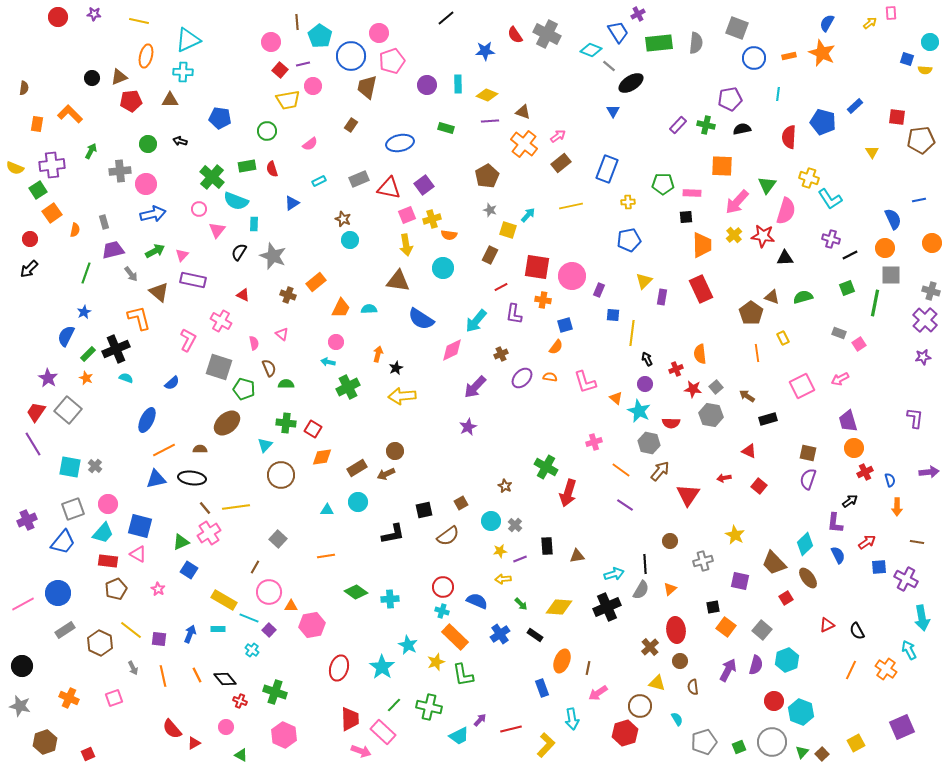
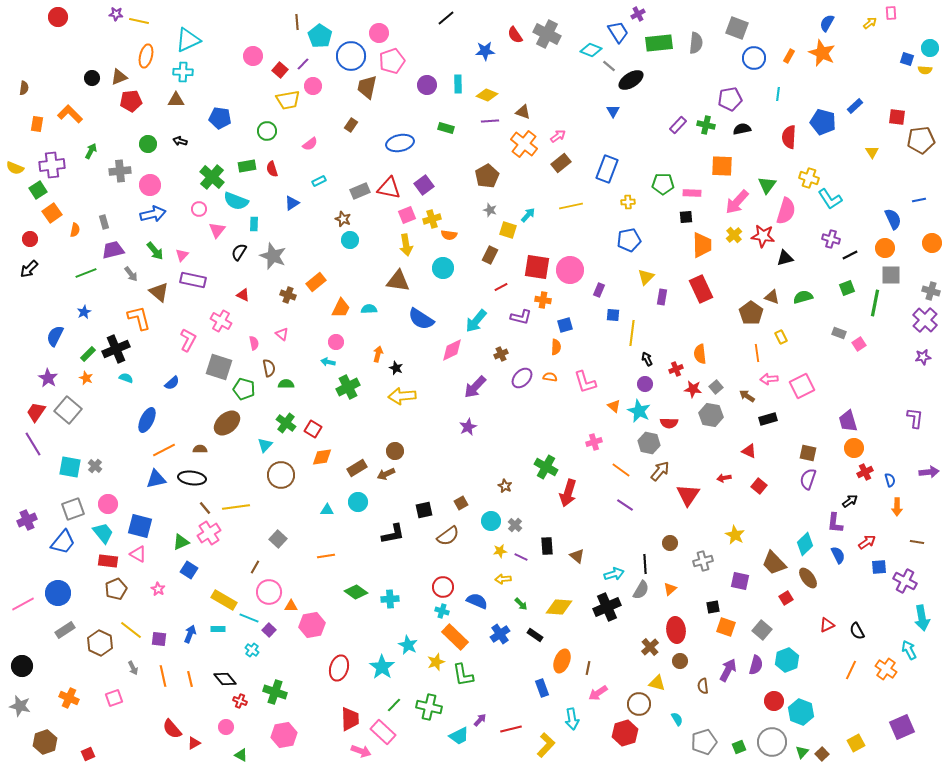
purple star at (94, 14): moved 22 px right
pink circle at (271, 42): moved 18 px left, 14 px down
cyan circle at (930, 42): moved 6 px down
orange rectangle at (789, 56): rotated 48 degrees counterclockwise
purple line at (303, 64): rotated 32 degrees counterclockwise
black ellipse at (631, 83): moved 3 px up
brown triangle at (170, 100): moved 6 px right
gray rectangle at (359, 179): moved 1 px right, 12 px down
pink circle at (146, 184): moved 4 px right, 1 px down
green arrow at (155, 251): rotated 78 degrees clockwise
black triangle at (785, 258): rotated 12 degrees counterclockwise
green line at (86, 273): rotated 50 degrees clockwise
pink circle at (572, 276): moved 2 px left, 6 px up
yellow triangle at (644, 281): moved 2 px right, 4 px up
purple L-shape at (514, 314): moved 7 px right, 3 px down; rotated 85 degrees counterclockwise
blue semicircle at (66, 336): moved 11 px left
yellow rectangle at (783, 338): moved 2 px left, 1 px up
orange semicircle at (556, 347): rotated 35 degrees counterclockwise
brown semicircle at (269, 368): rotated 12 degrees clockwise
black star at (396, 368): rotated 24 degrees counterclockwise
pink arrow at (840, 379): moved 71 px left; rotated 24 degrees clockwise
orange triangle at (616, 398): moved 2 px left, 8 px down
green cross at (286, 423): rotated 30 degrees clockwise
red semicircle at (671, 423): moved 2 px left
cyan trapezoid at (103, 533): rotated 80 degrees counterclockwise
brown circle at (670, 541): moved 2 px down
brown triangle at (577, 556): rotated 49 degrees clockwise
purple line at (520, 559): moved 1 px right, 2 px up; rotated 48 degrees clockwise
purple cross at (906, 579): moved 1 px left, 2 px down
orange square at (726, 627): rotated 18 degrees counterclockwise
orange line at (197, 675): moved 7 px left, 4 px down; rotated 14 degrees clockwise
brown semicircle at (693, 687): moved 10 px right, 1 px up
brown circle at (640, 706): moved 1 px left, 2 px up
pink hexagon at (284, 735): rotated 25 degrees clockwise
